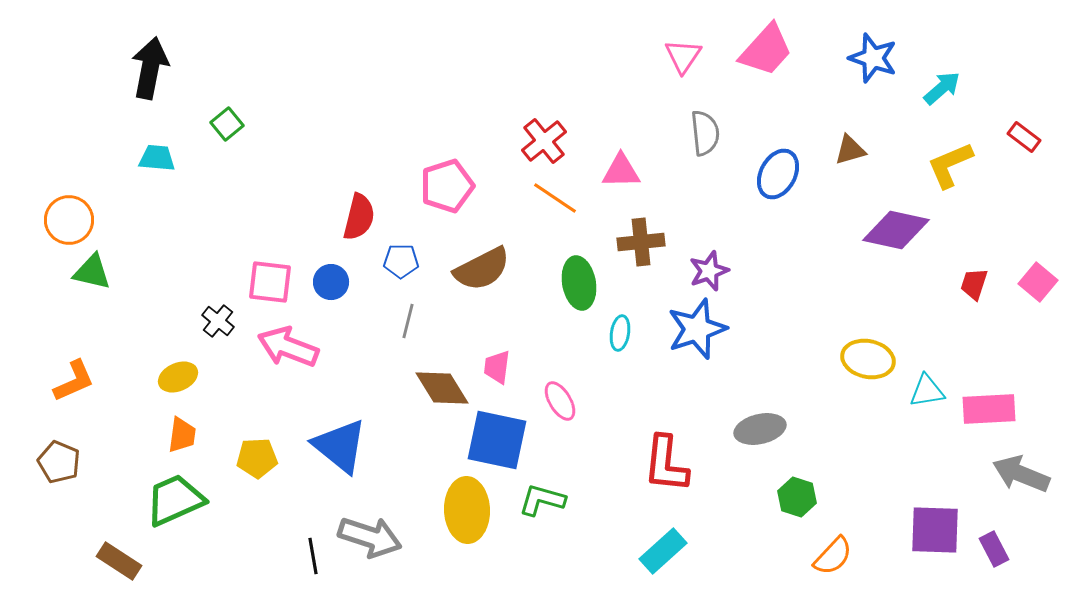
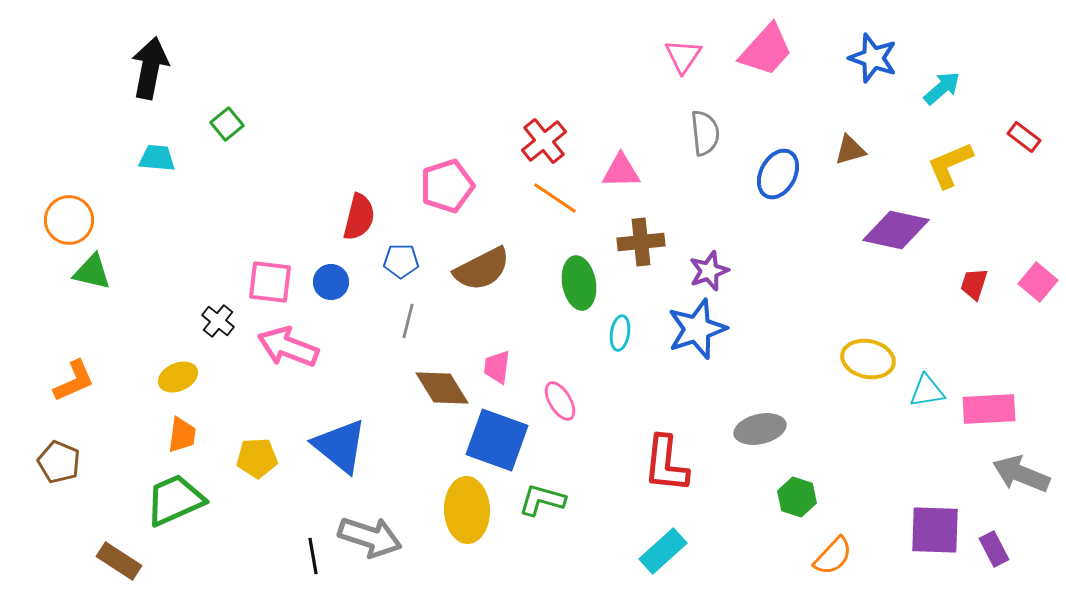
blue square at (497, 440): rotated 8 degrees clockwise
